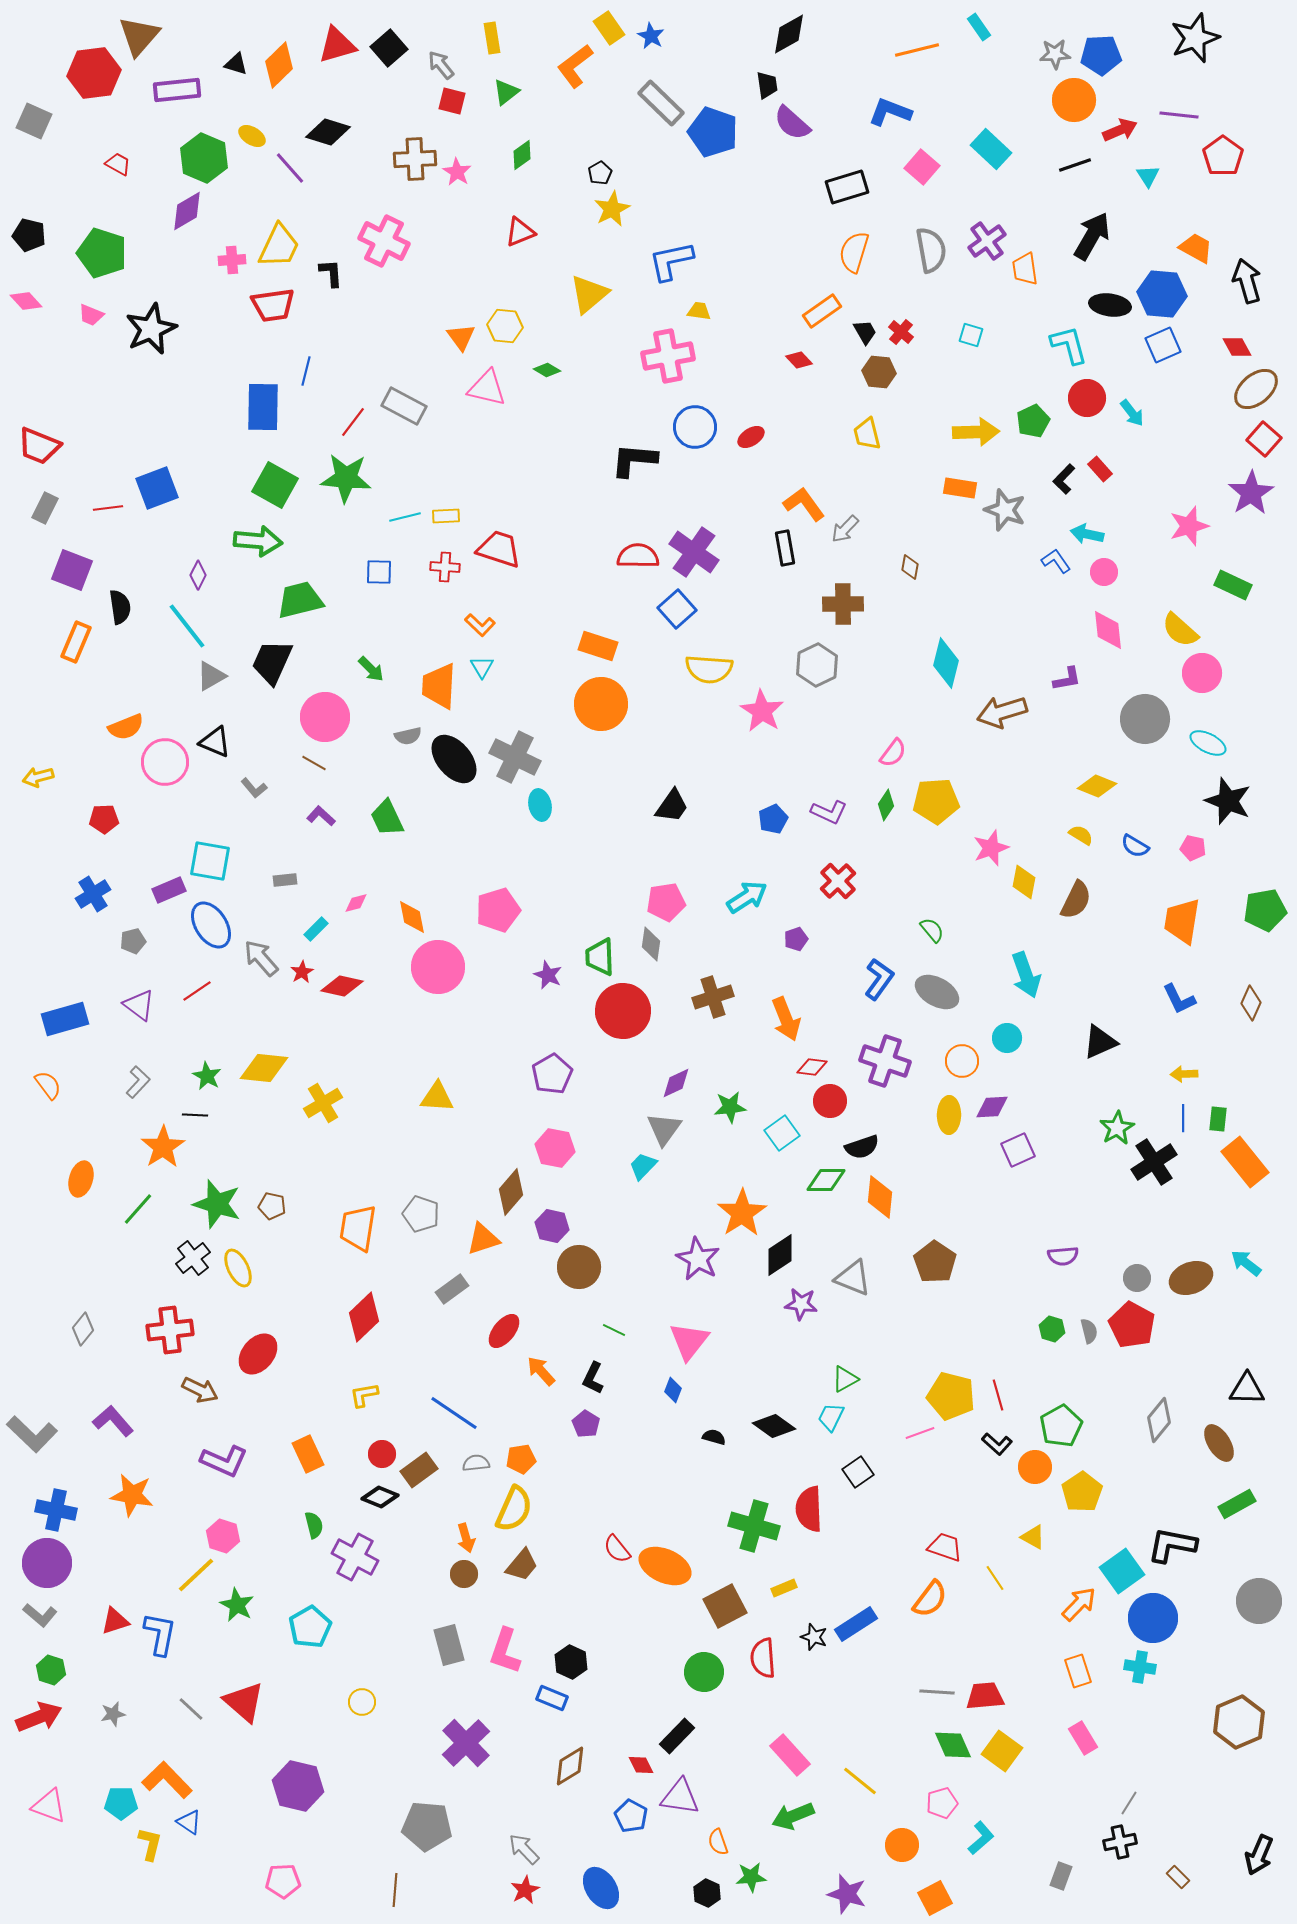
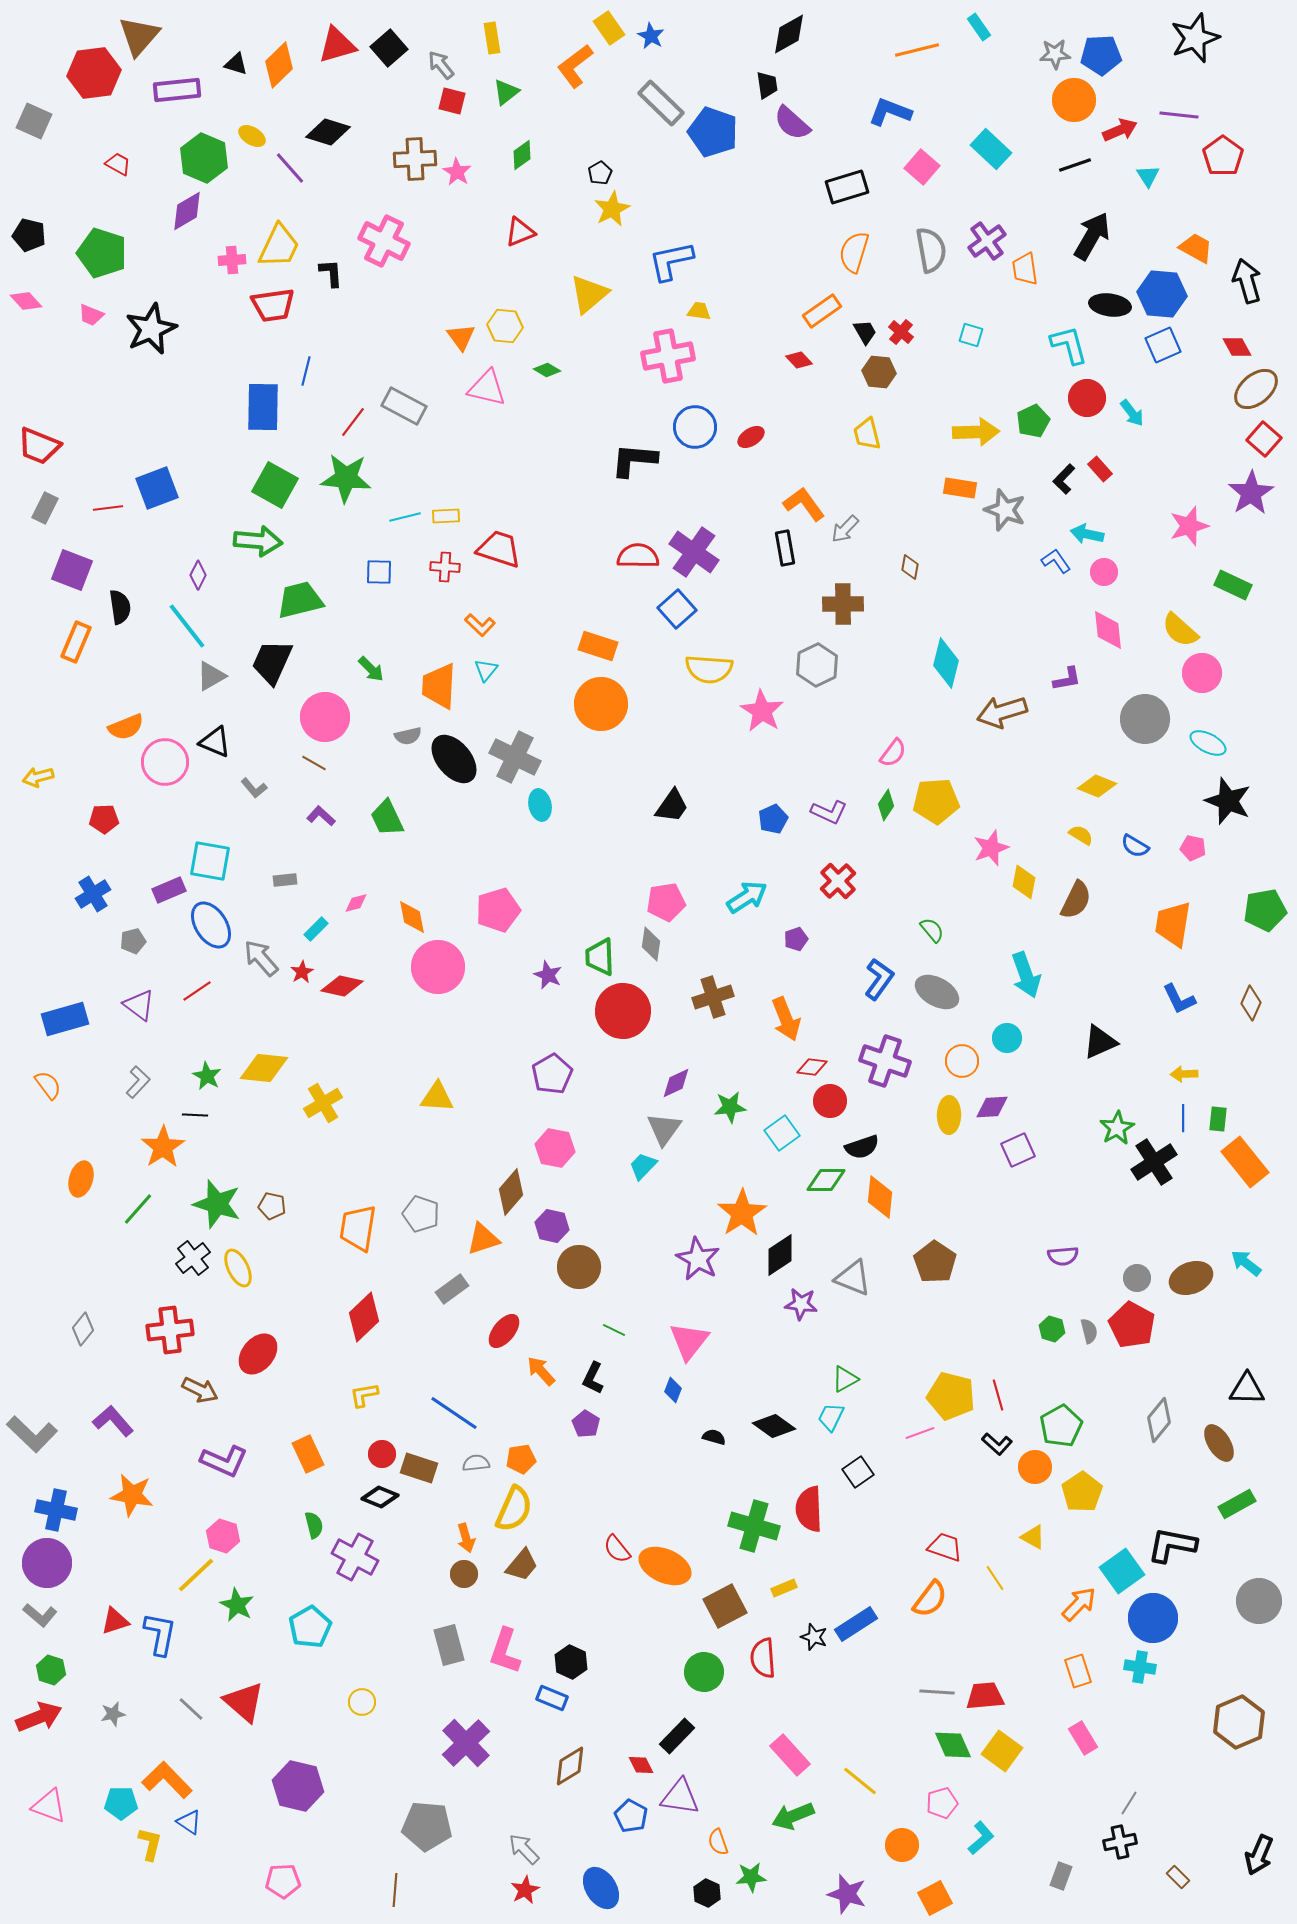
cyan triangle at (482, 667): moved 4 px right, 3 px down; rotated 10 degrees clockwise
orange trapezoid at (1182, 921): moved 9 px left, 3 px down
brown rectangle at (419, 1470): moved 2 px up; rotated 54 degrees clockwise
